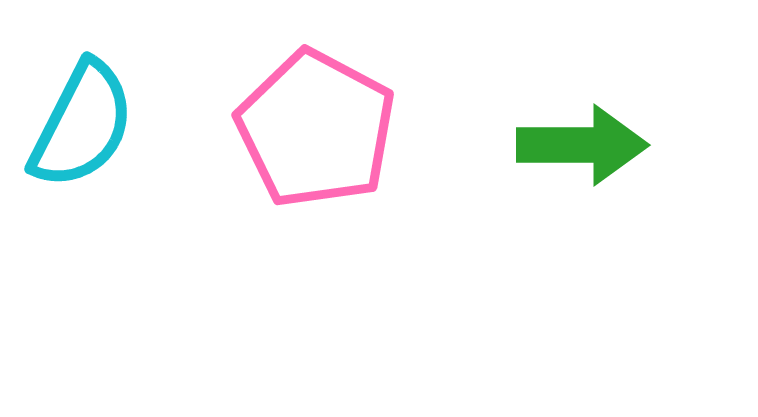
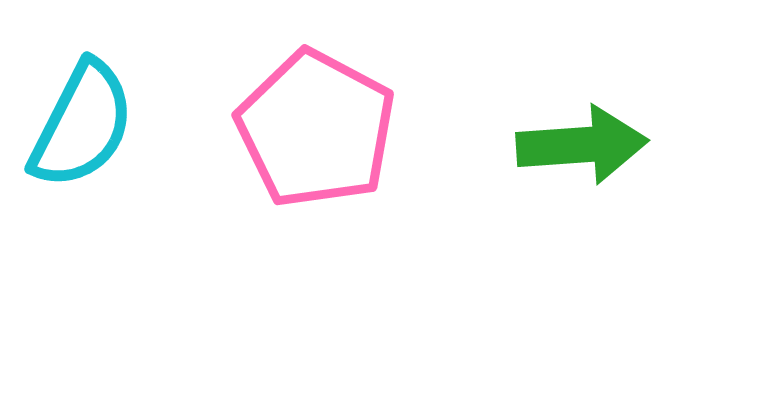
green arrow: rotated 4 degrees counterclockwise
